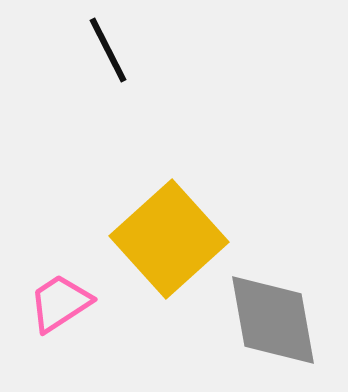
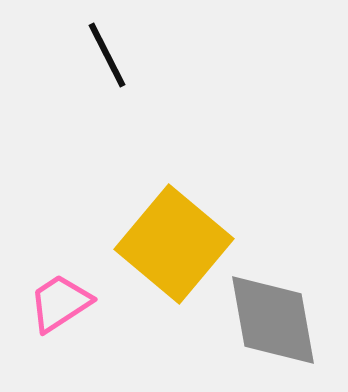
black line: moved 1 px left, 5 px down
yellow square: moved 5 px right, 5 px down; rotated 8 degrees counterclockwise
